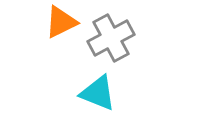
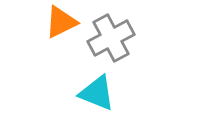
cyan triangle: moved 1 px left
